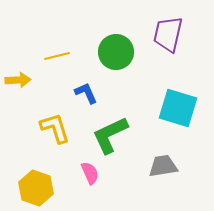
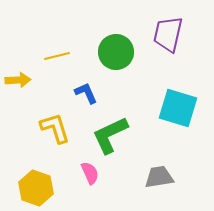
gray trapezoid: moved 4 px left, 11 px down
